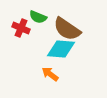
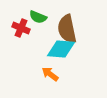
brown semicircle: rotated 44 degrees clockwise
